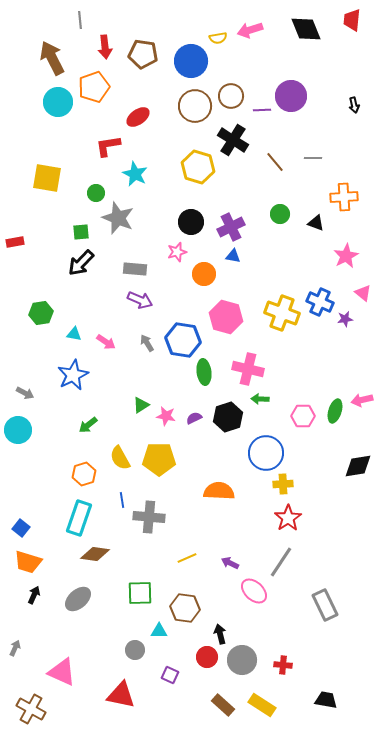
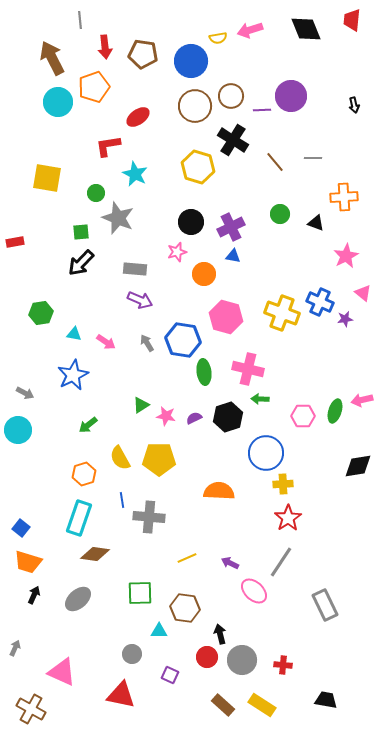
gray circle at (135, 650): moved 3 px left, 4 px down
